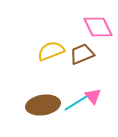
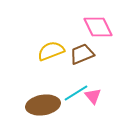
cyan line: moved 10 px up
